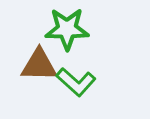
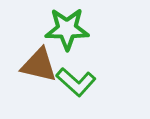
brown triangle: rotated 12 degrees clockwise
